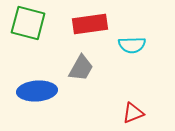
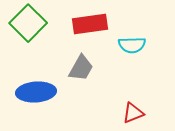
green square: rotated 30 degrees clockwise
blue ellipse: moved 1 px left, 1 px down
